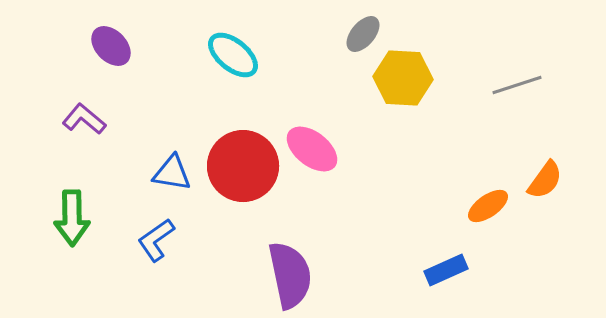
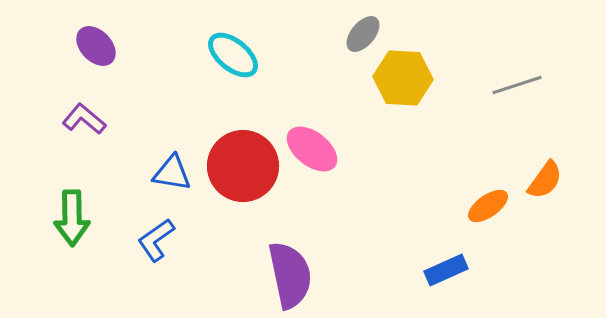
purple ellipse: moved 15 px left
